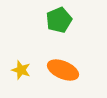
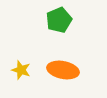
orange ellipse: rotated 12 degrees counterclockwise
